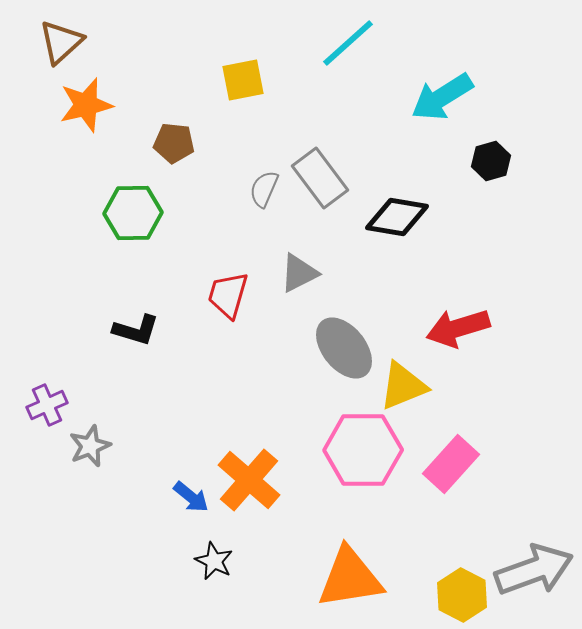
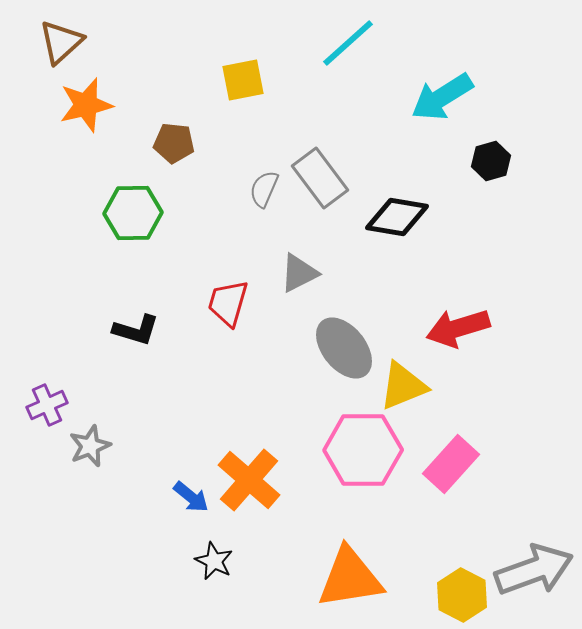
red trapezoid: moved 8 px down
